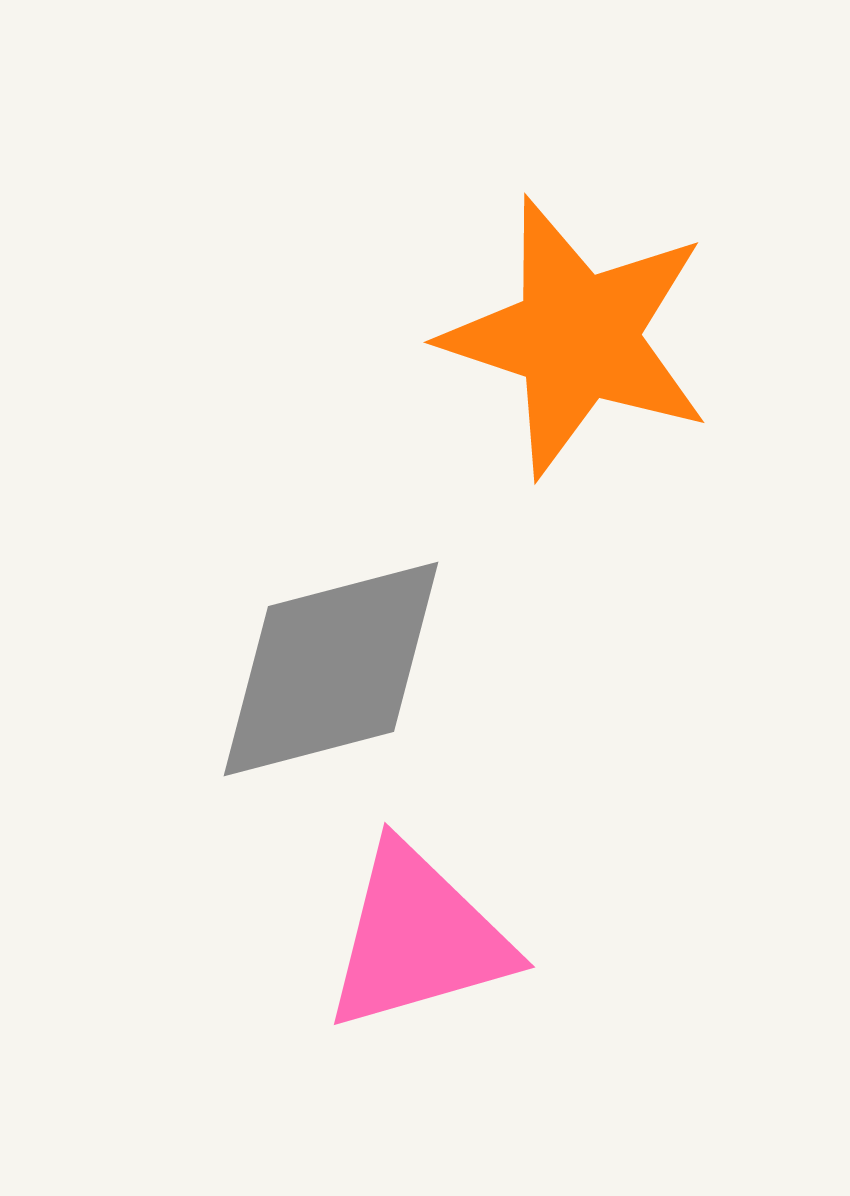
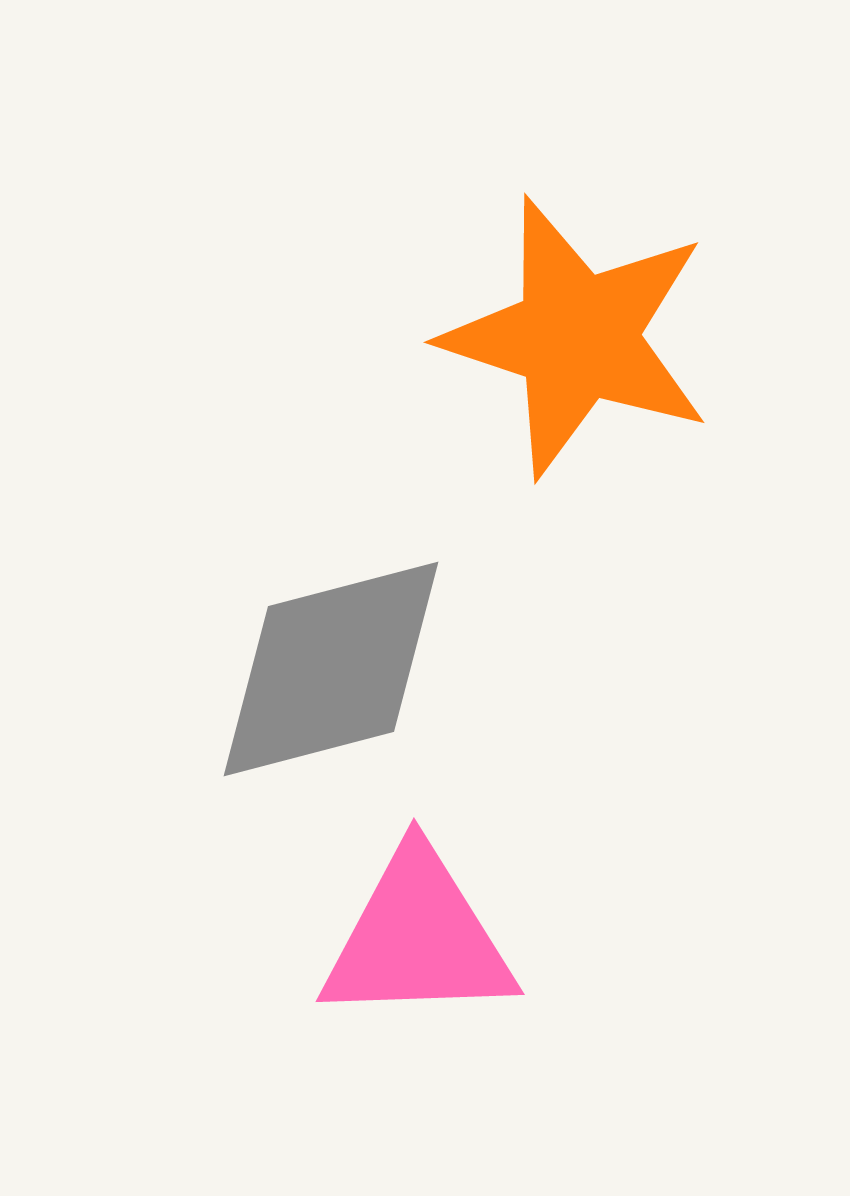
pink triangle: rotated 14 degrees clockwise
